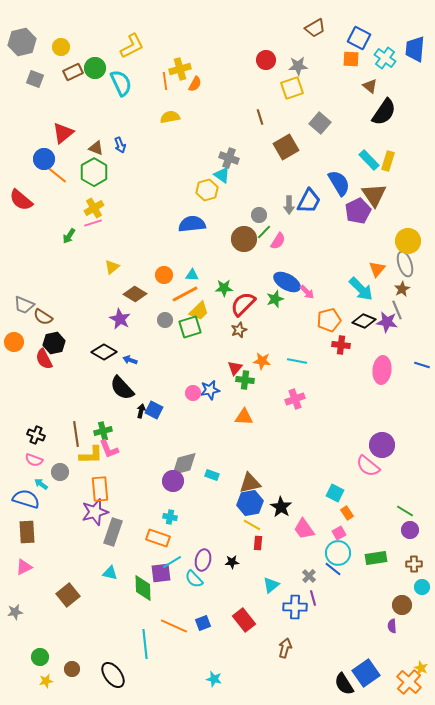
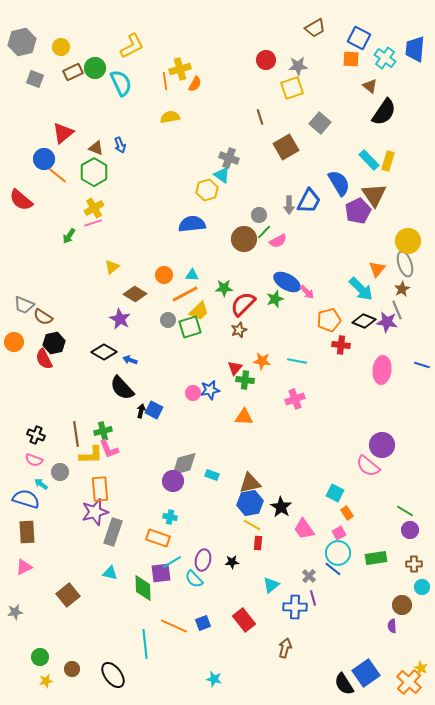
pink semicircle at (278, 241): rotated 30 degrees clockwise
gray circle at (165, 320): moved 3 px right
